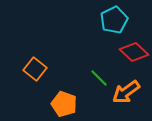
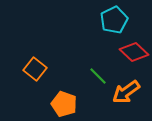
green line: moved 1 px left, 2 px up
